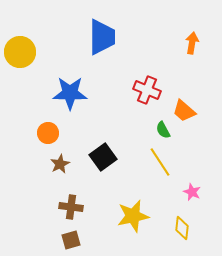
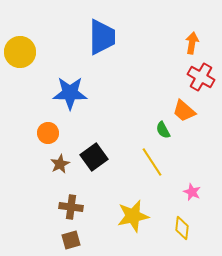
red cross: moved 54 px right, 13 px up; rotated 8 degrees clockwise
black square: moved 9 px left
yellow line: moved 8 px left
